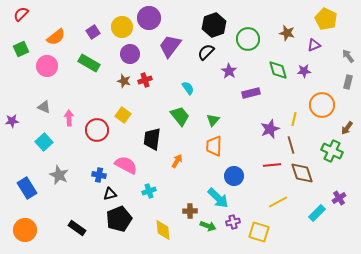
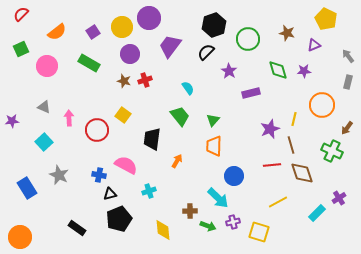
orange semicircle at (56, 37): moved 1 px right, 5 px up
orange circle at (25, 230): moved 5 px left, 7 px down
